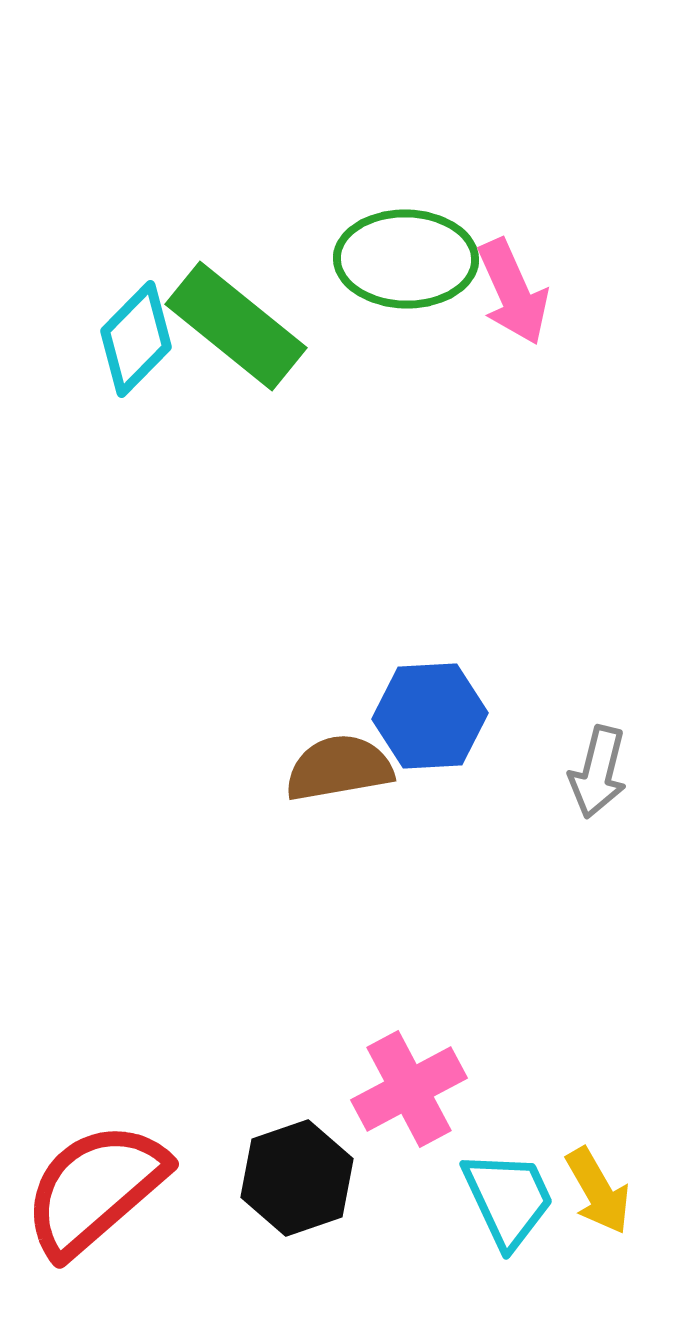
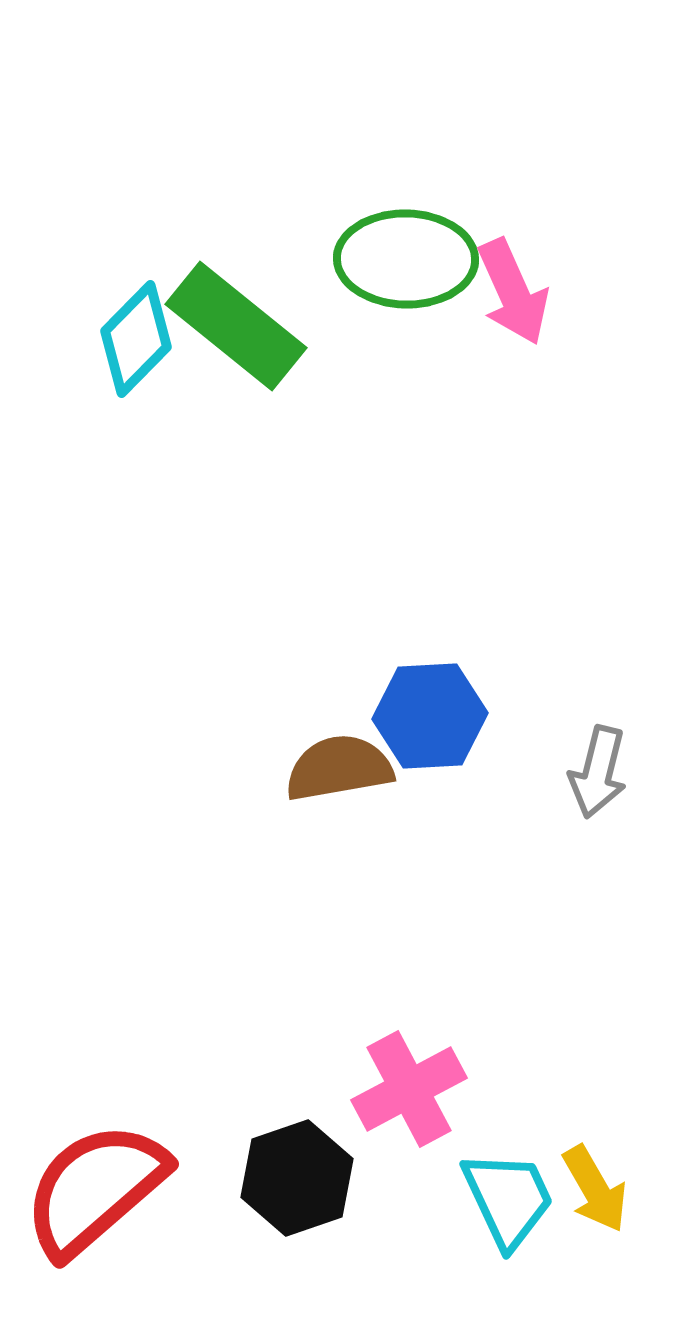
yellow arrow: moved 3 px left, 2 px up
